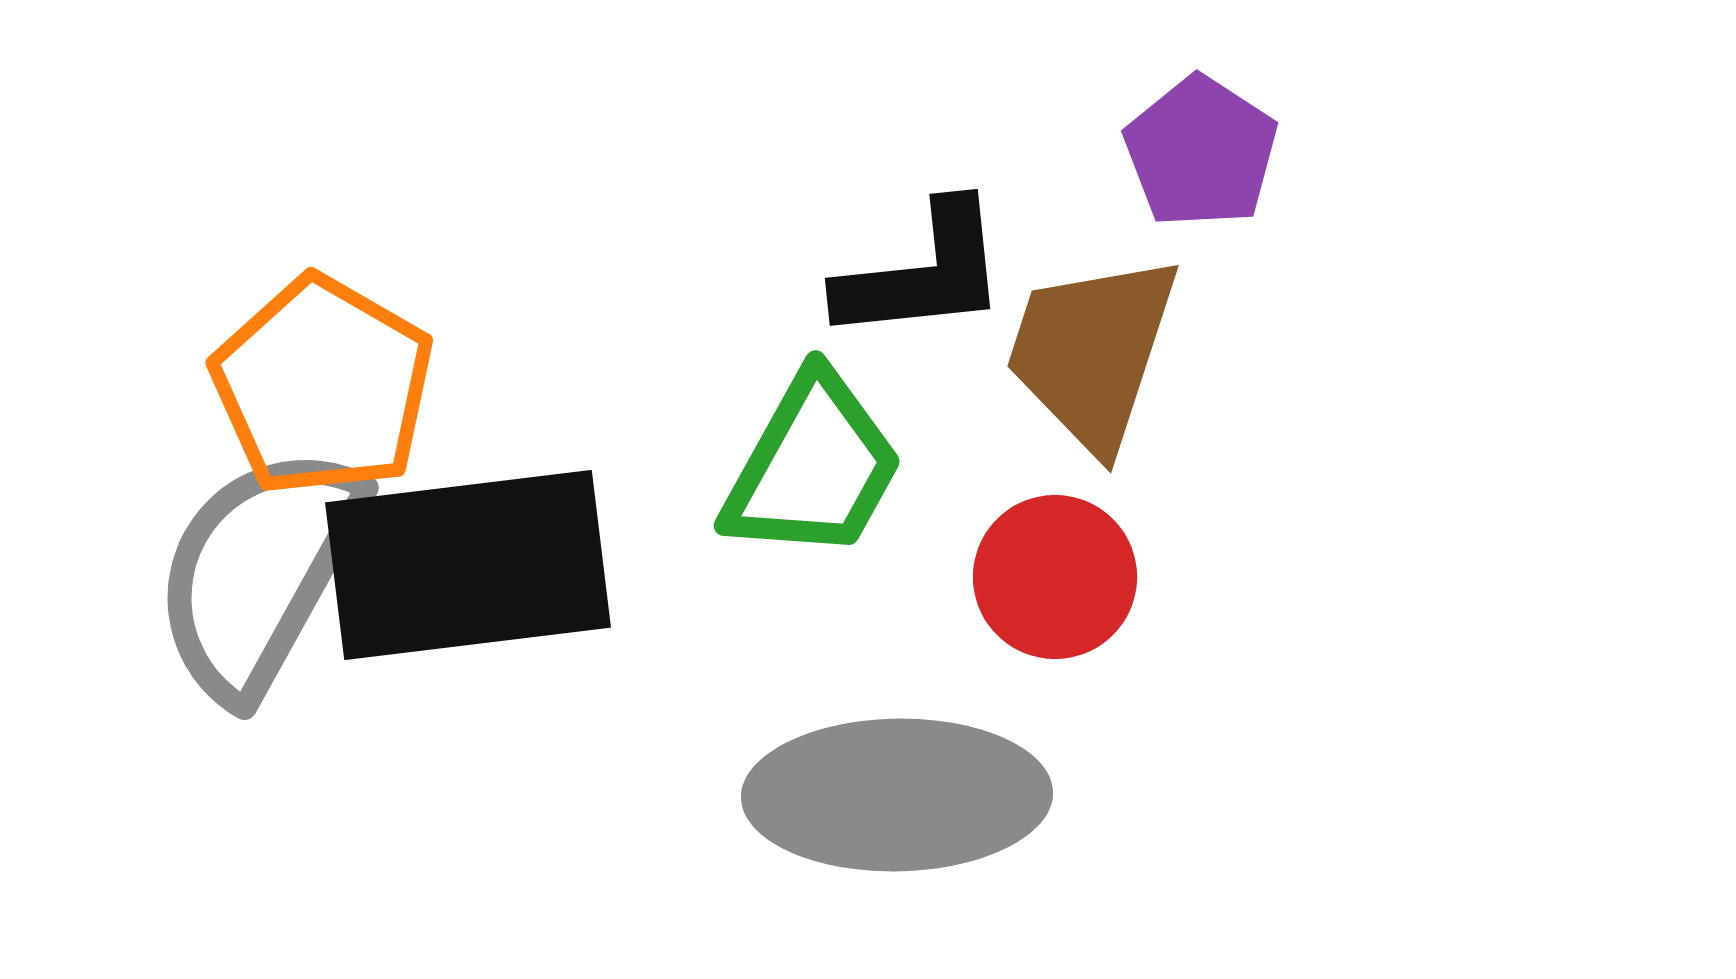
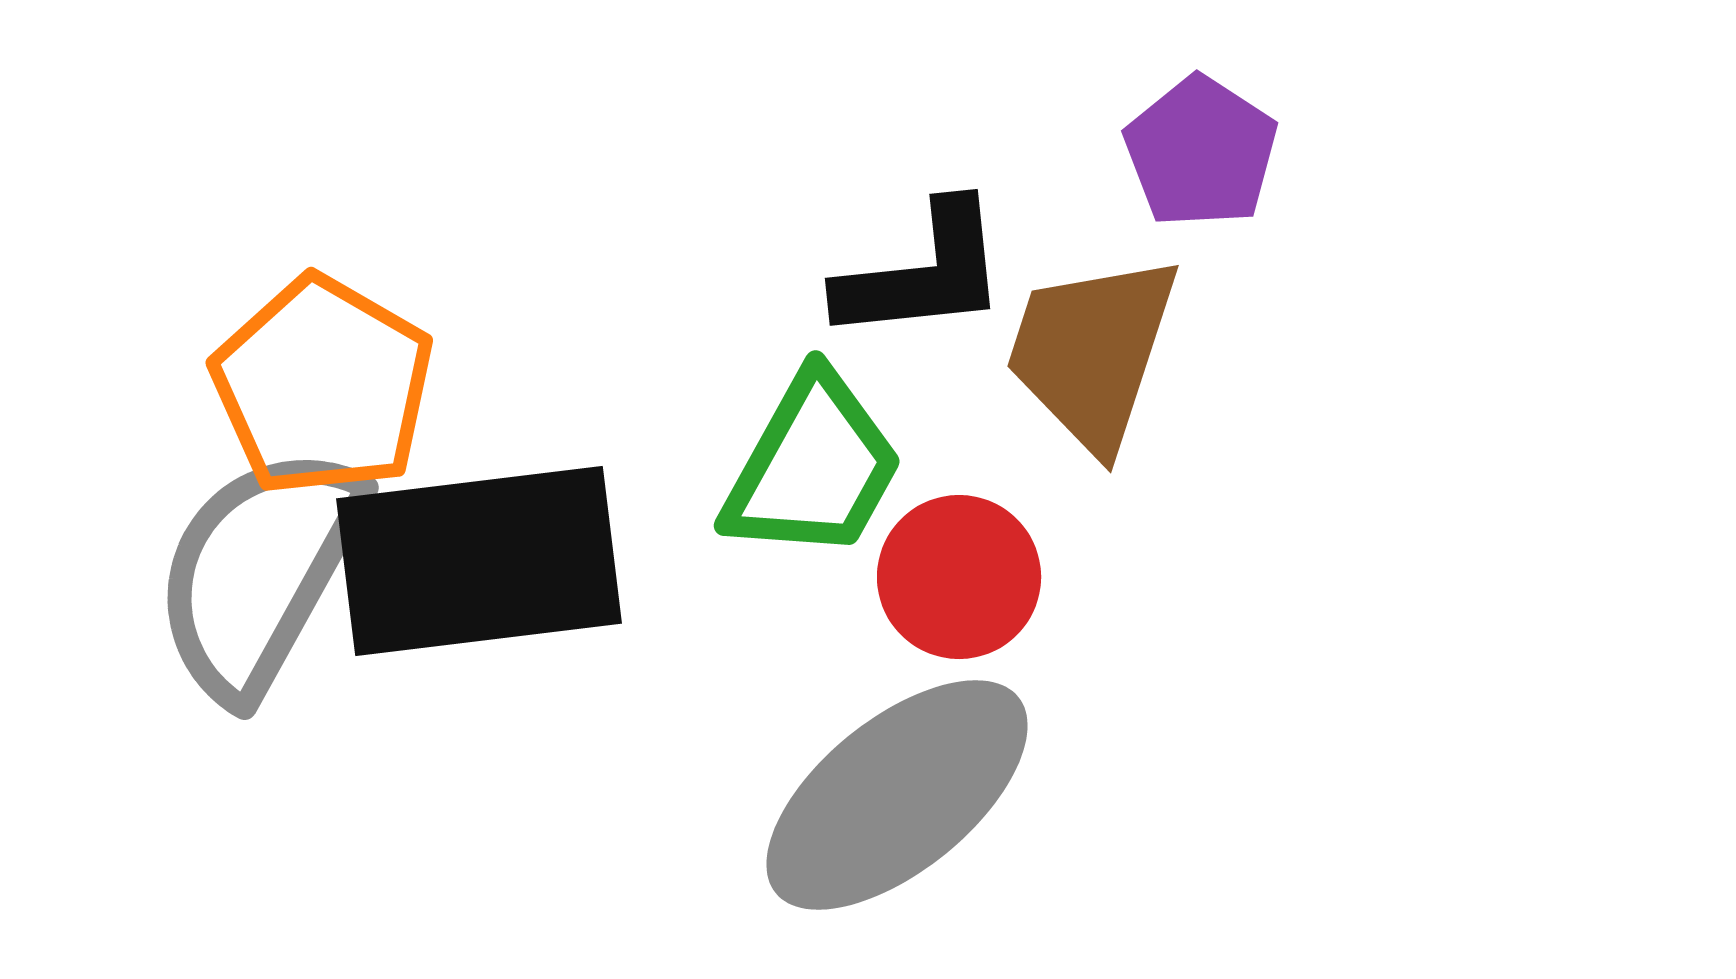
black rectangle: moved 11 px right, 4 px up
red circle: moved 96 px left
gray ellipse: rotated 38 degrees counterclockwise
